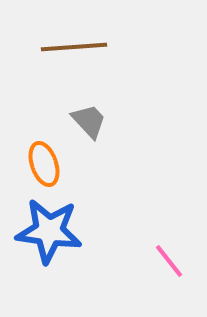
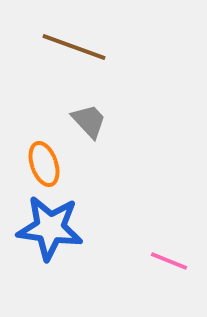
brown line: rotated 24 degrees clockwise
blue star: moved 1 px right, 3 px up
pink line: rotated 30 degrees counterclockwise
